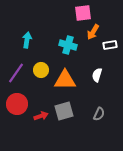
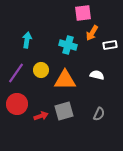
orange arrow: moved 1 px left, 1 px down
white semicircle: rotated 88 degrees clockwise
